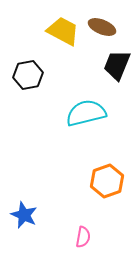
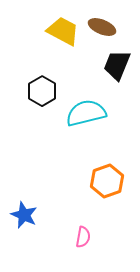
black hexagon: moved 14 px right, 16 px down; rotated 20 degrees counterclockwise
